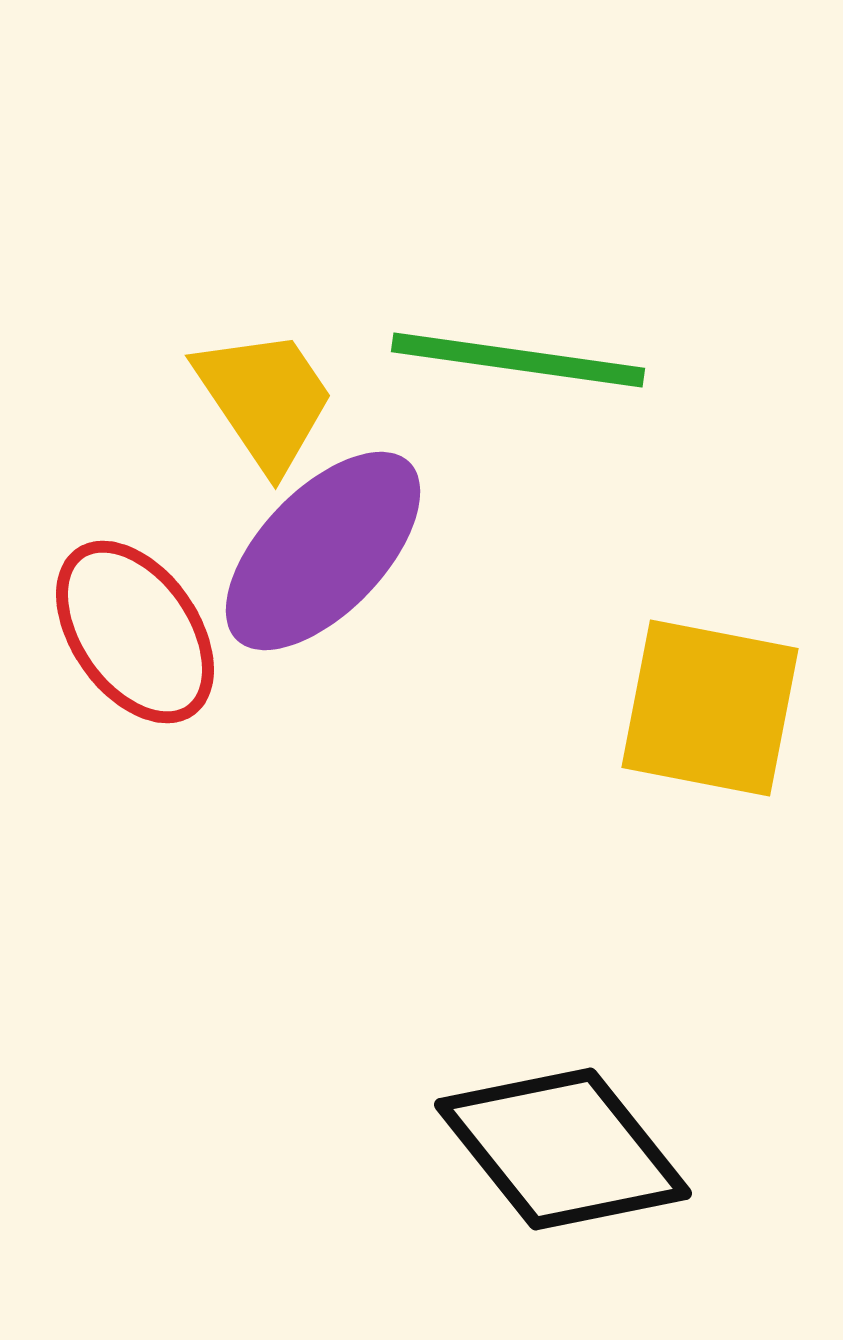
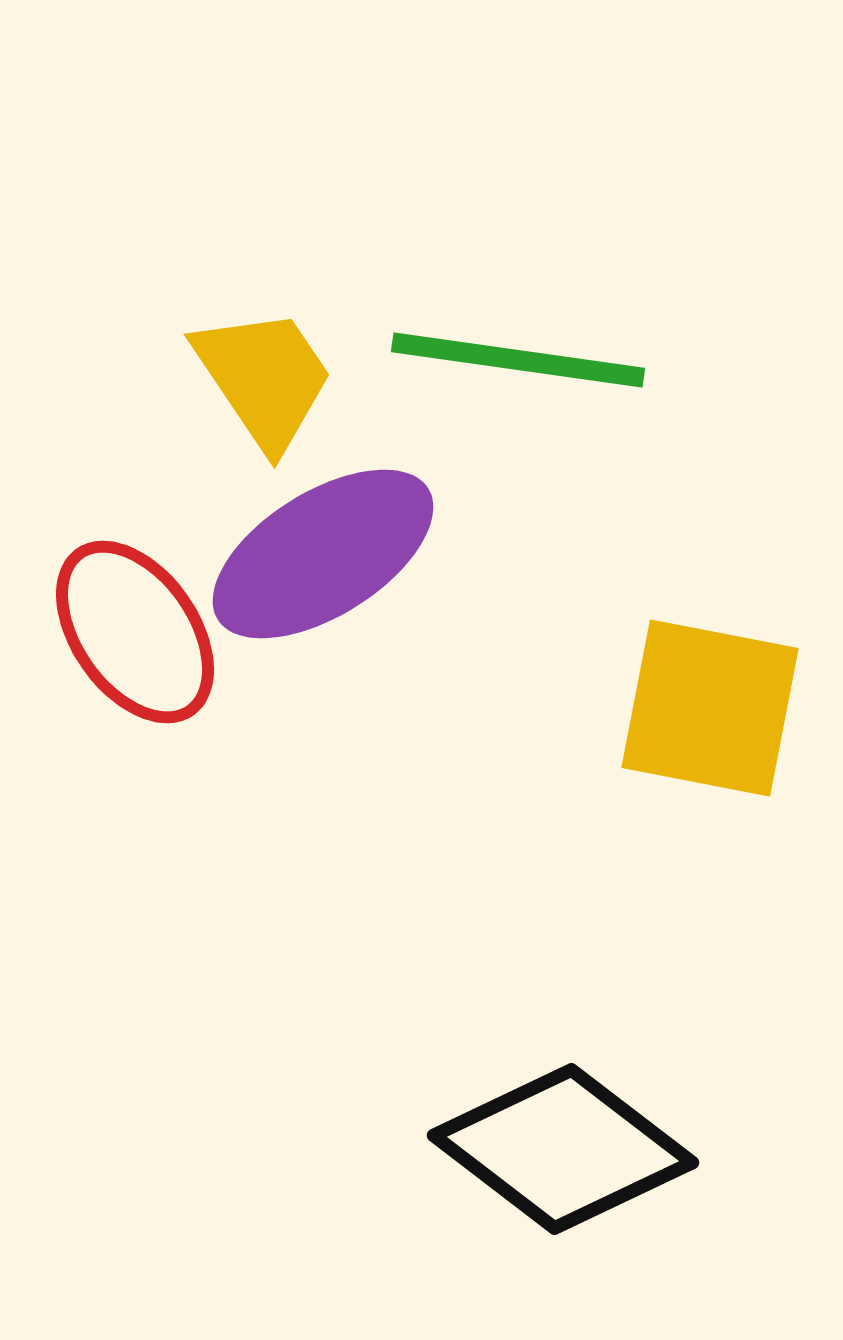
yellow trapezoid: moved 1 px left, 21 px up
purple ellipse: moved 3 px down; rotated 14 degrees clockwise
black diamond: rotated 14 degrees counterclockwise
